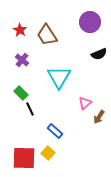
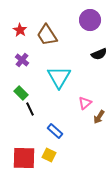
purple circle: moved 2 px up
yellow square: moved 1 px right, 2 px down; rotated 16 degrees counterclockwise
